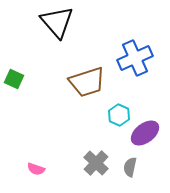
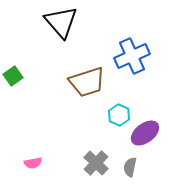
black triangle: moved 4 px right
blue cross: moved 3 px left, 2 px up
green square: moved 1 px left, 3 px up; rotated 30 degrees clockwise
pink semicircle: moved 3 px left, 6 px up; rotated 30 degrees counterclockwise
